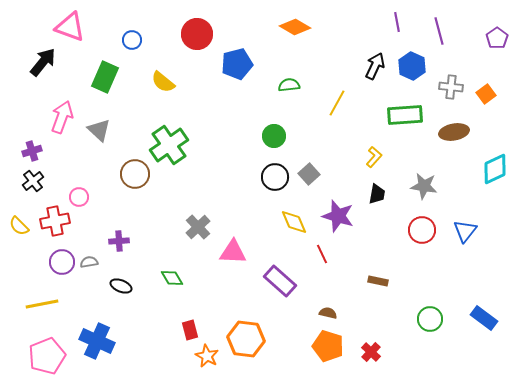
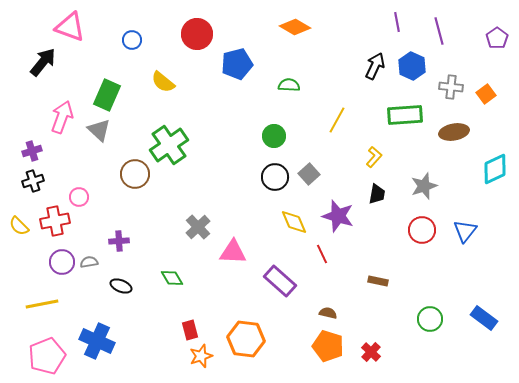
green rectangle at (105, 77): moved 2 px right, 18 px down
green semicircle at (289, 85): rotated 10 degrees clockwise
yellow line at (337, 103): moved 17 px down
black cross at (33, 181): rotated 20 degrees clockwise
gray star at (424, 186): rotated 28 degrees counterclockwise
orange star at (207, 356): moved 6 px left; rotated 25 degrees clockwise
